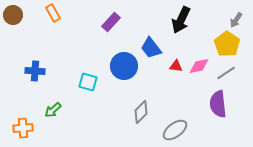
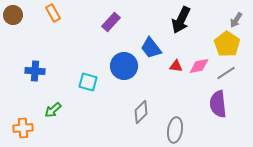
gray ellipse: rotated 45 degrees counterclockwise
